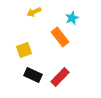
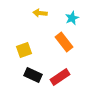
yellow arrow: moved 6 px right, 1 px down; rotated 32 degrees clockwise
orange rectangle: moved 4 px right, 5 px down
red rectangle: rotated 12 degrees clockwise
